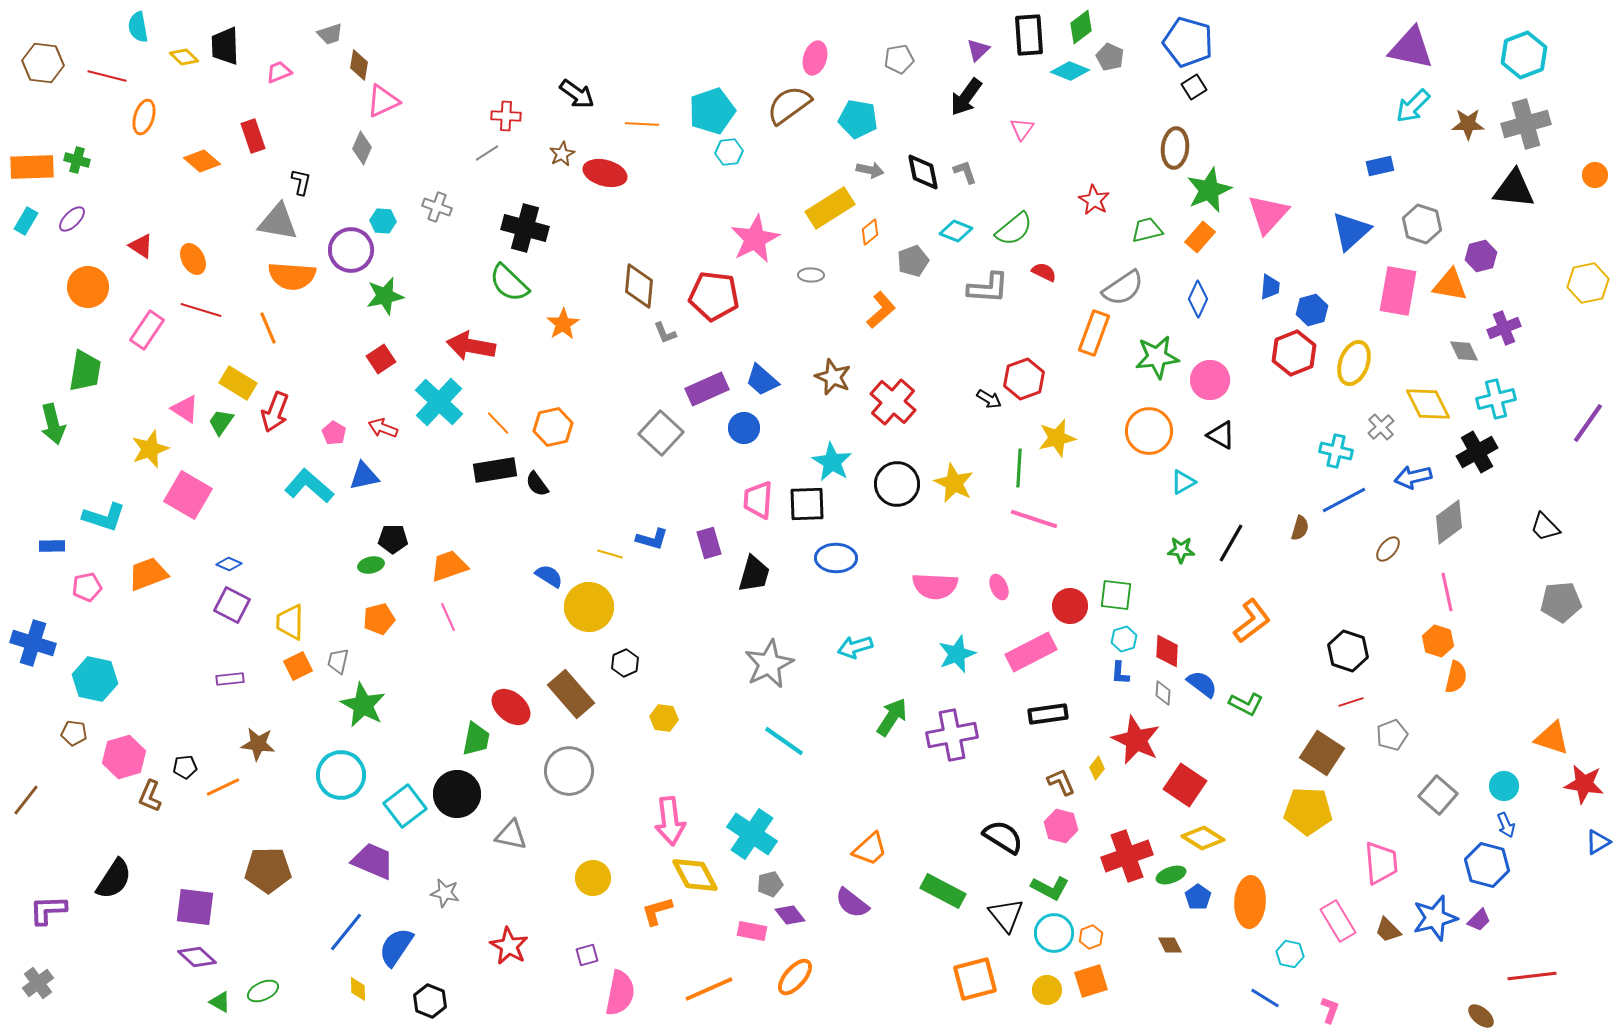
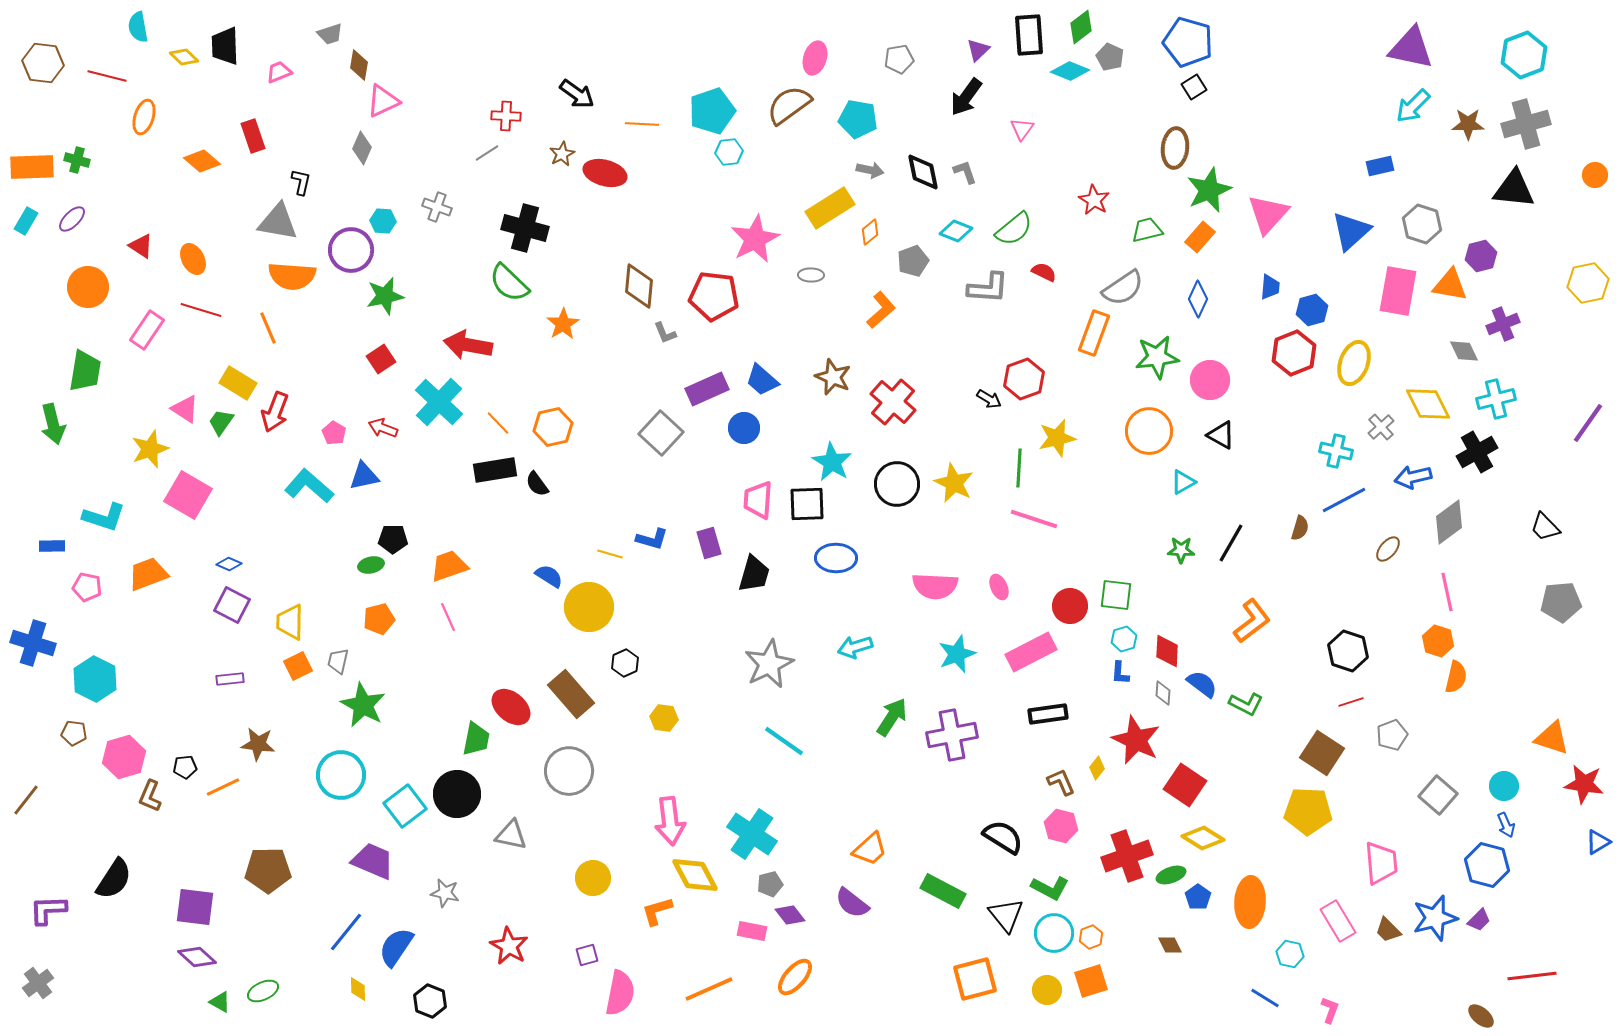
purple cross at (1504, 328): moved 1 px left, 4 px up
red arrow at (471, 346): moved 3 px left, 1 px up
pink pentagon at (87, 587): rotated 24 degrees clockwise
cyan hexagon at (95, 679): rotated 15 degrees clockwise
